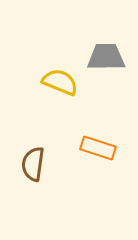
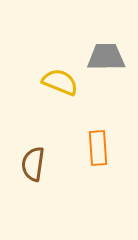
orange rectangle: rotated 68 degrees clockwise
